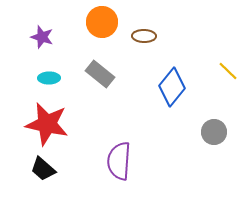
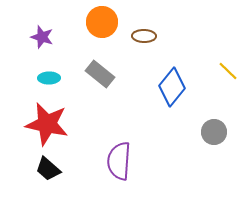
black trapezoid: moved 5 px right
